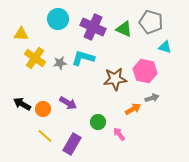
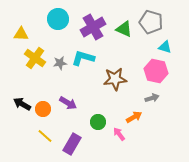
purple cross: rotated 35 degrees clockwise
pink hexagon: moved 11 px right
orange arrow: moved 1 px right, 8 px down
